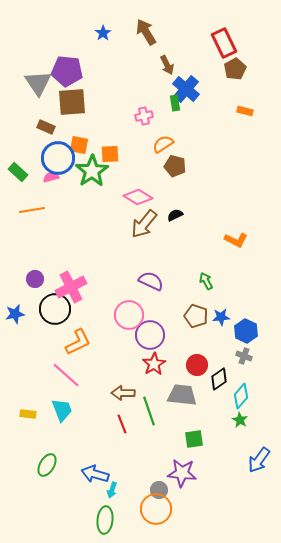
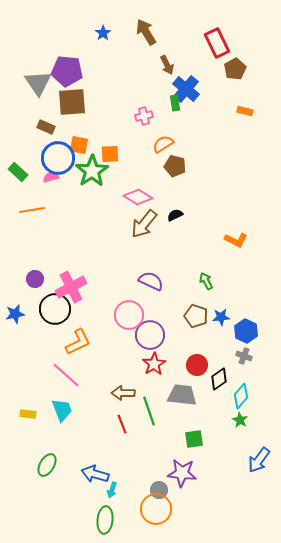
red rectangle at (224, 43): moved 7 px left
